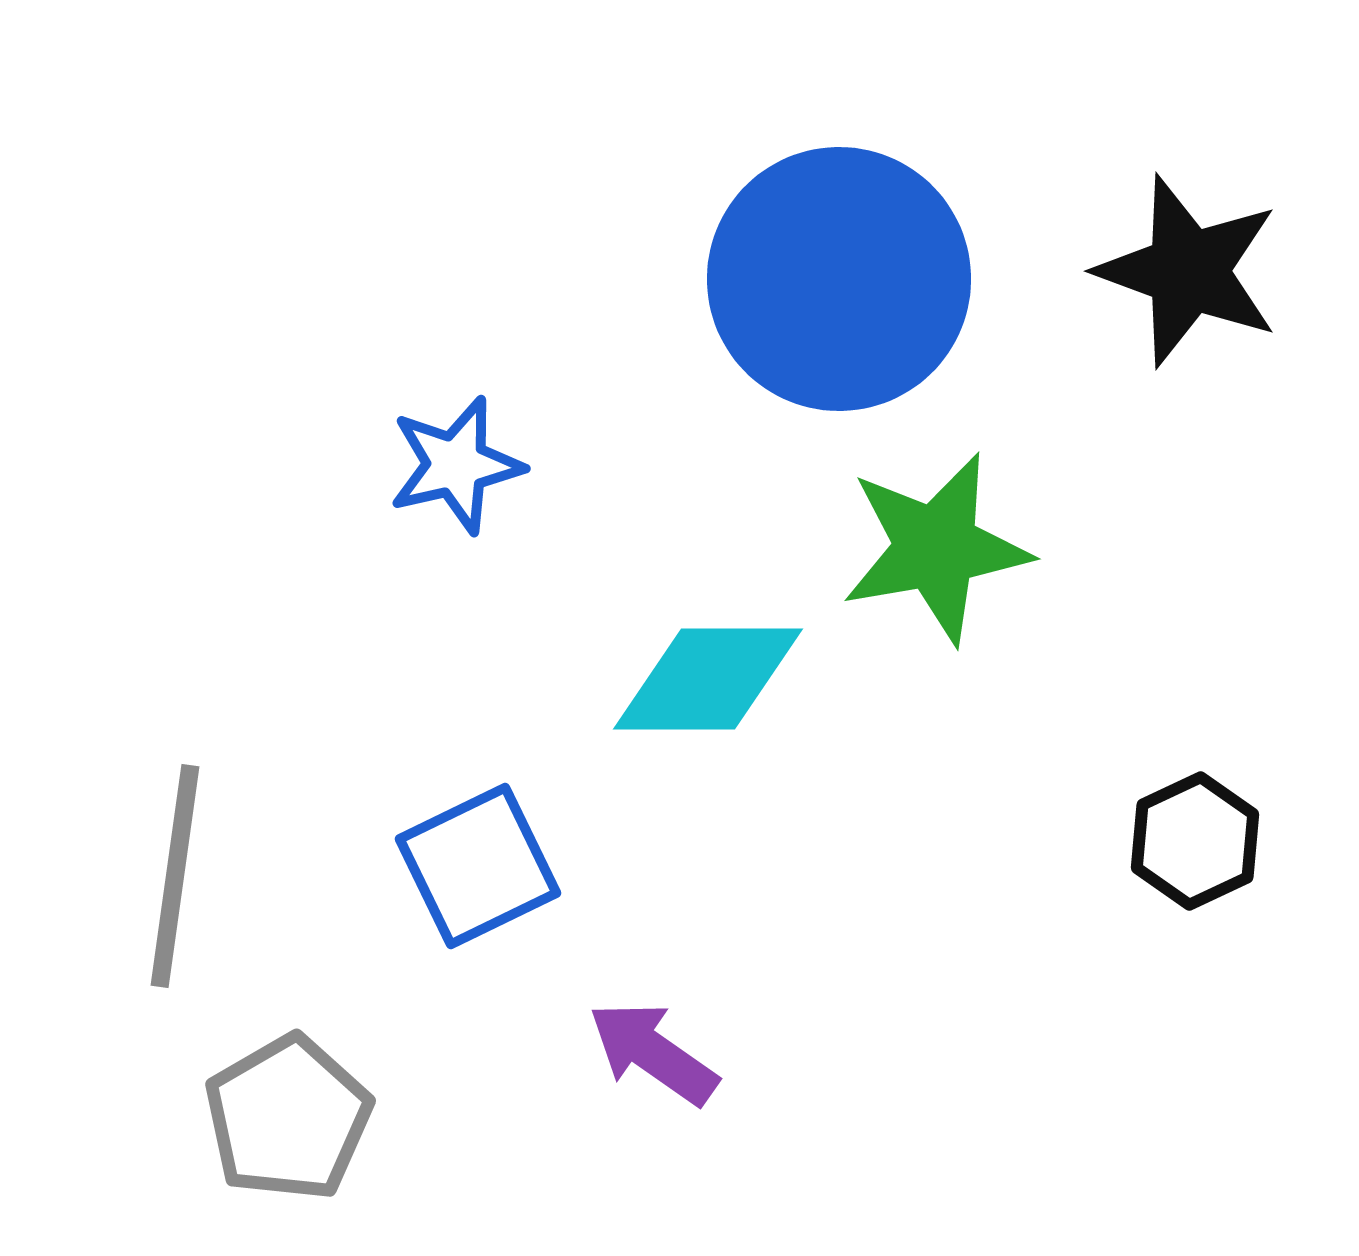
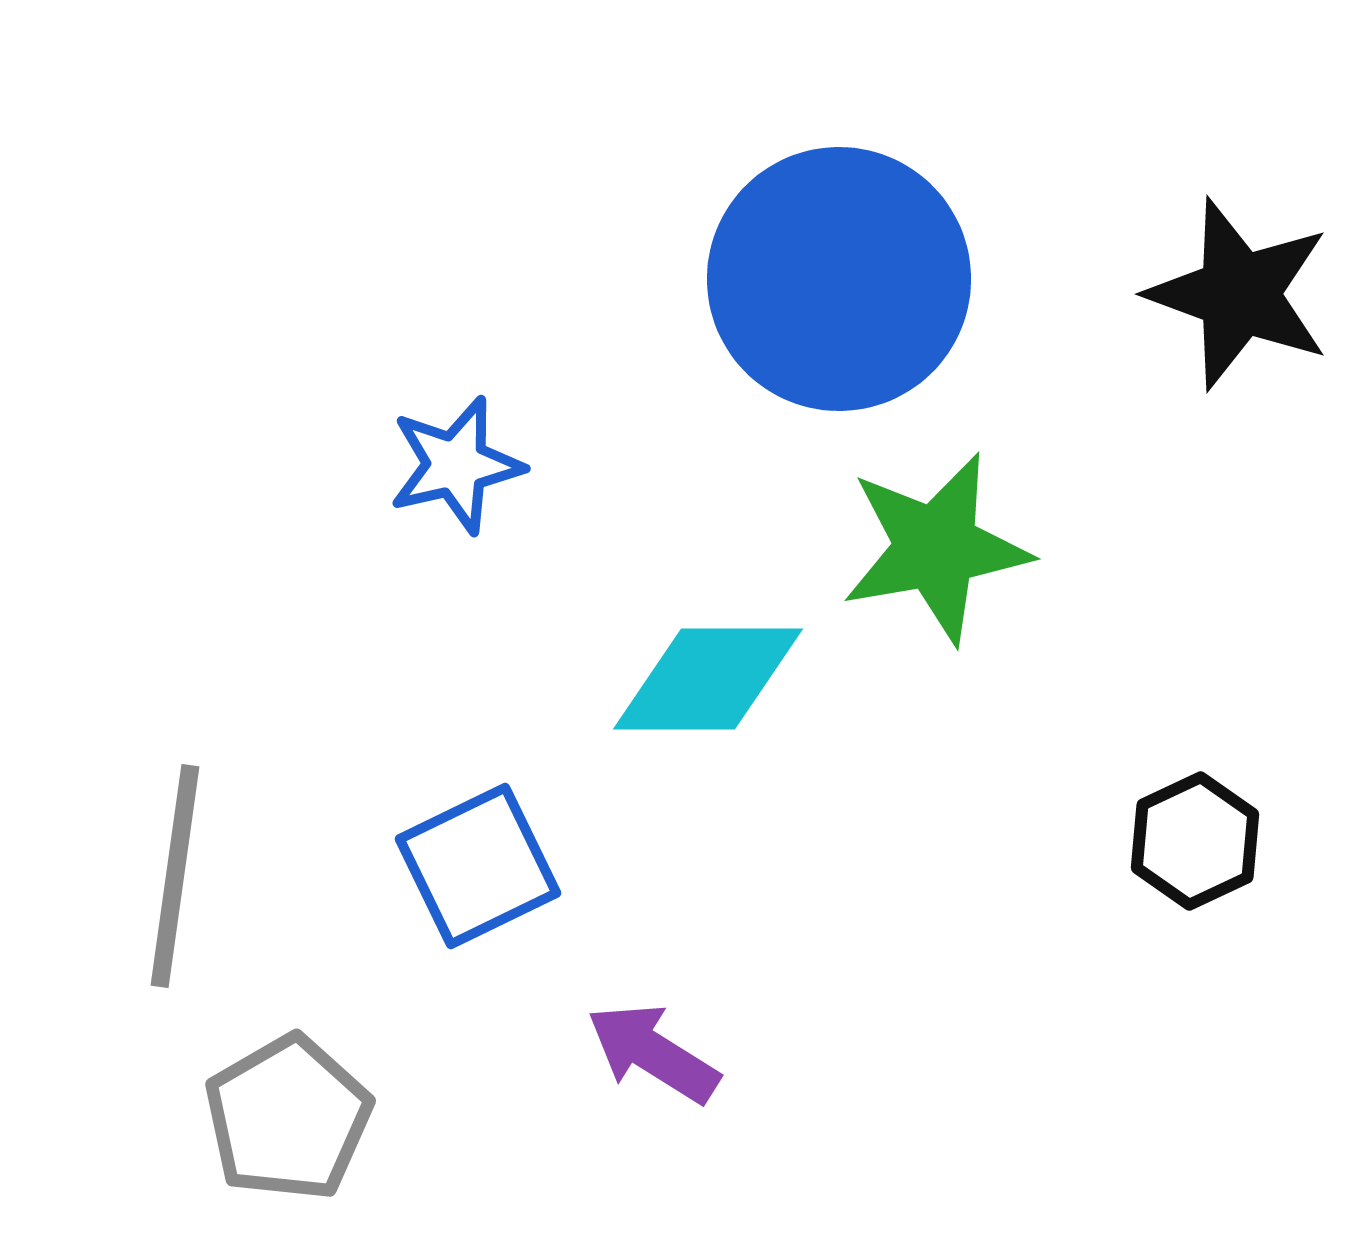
black star: moved 51 px right, 23 px down
purple arrow: rotated 3 degrees counterclockwise
